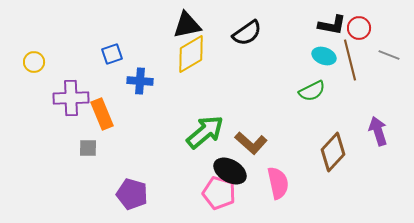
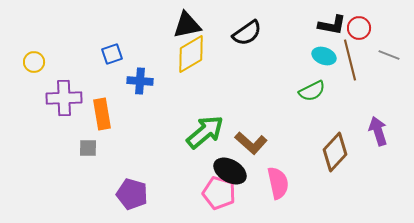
purple cross: moved 7 px left
orange rectangle: rotated 12 degrees clockwise
brown diamond: moved 2 px right
